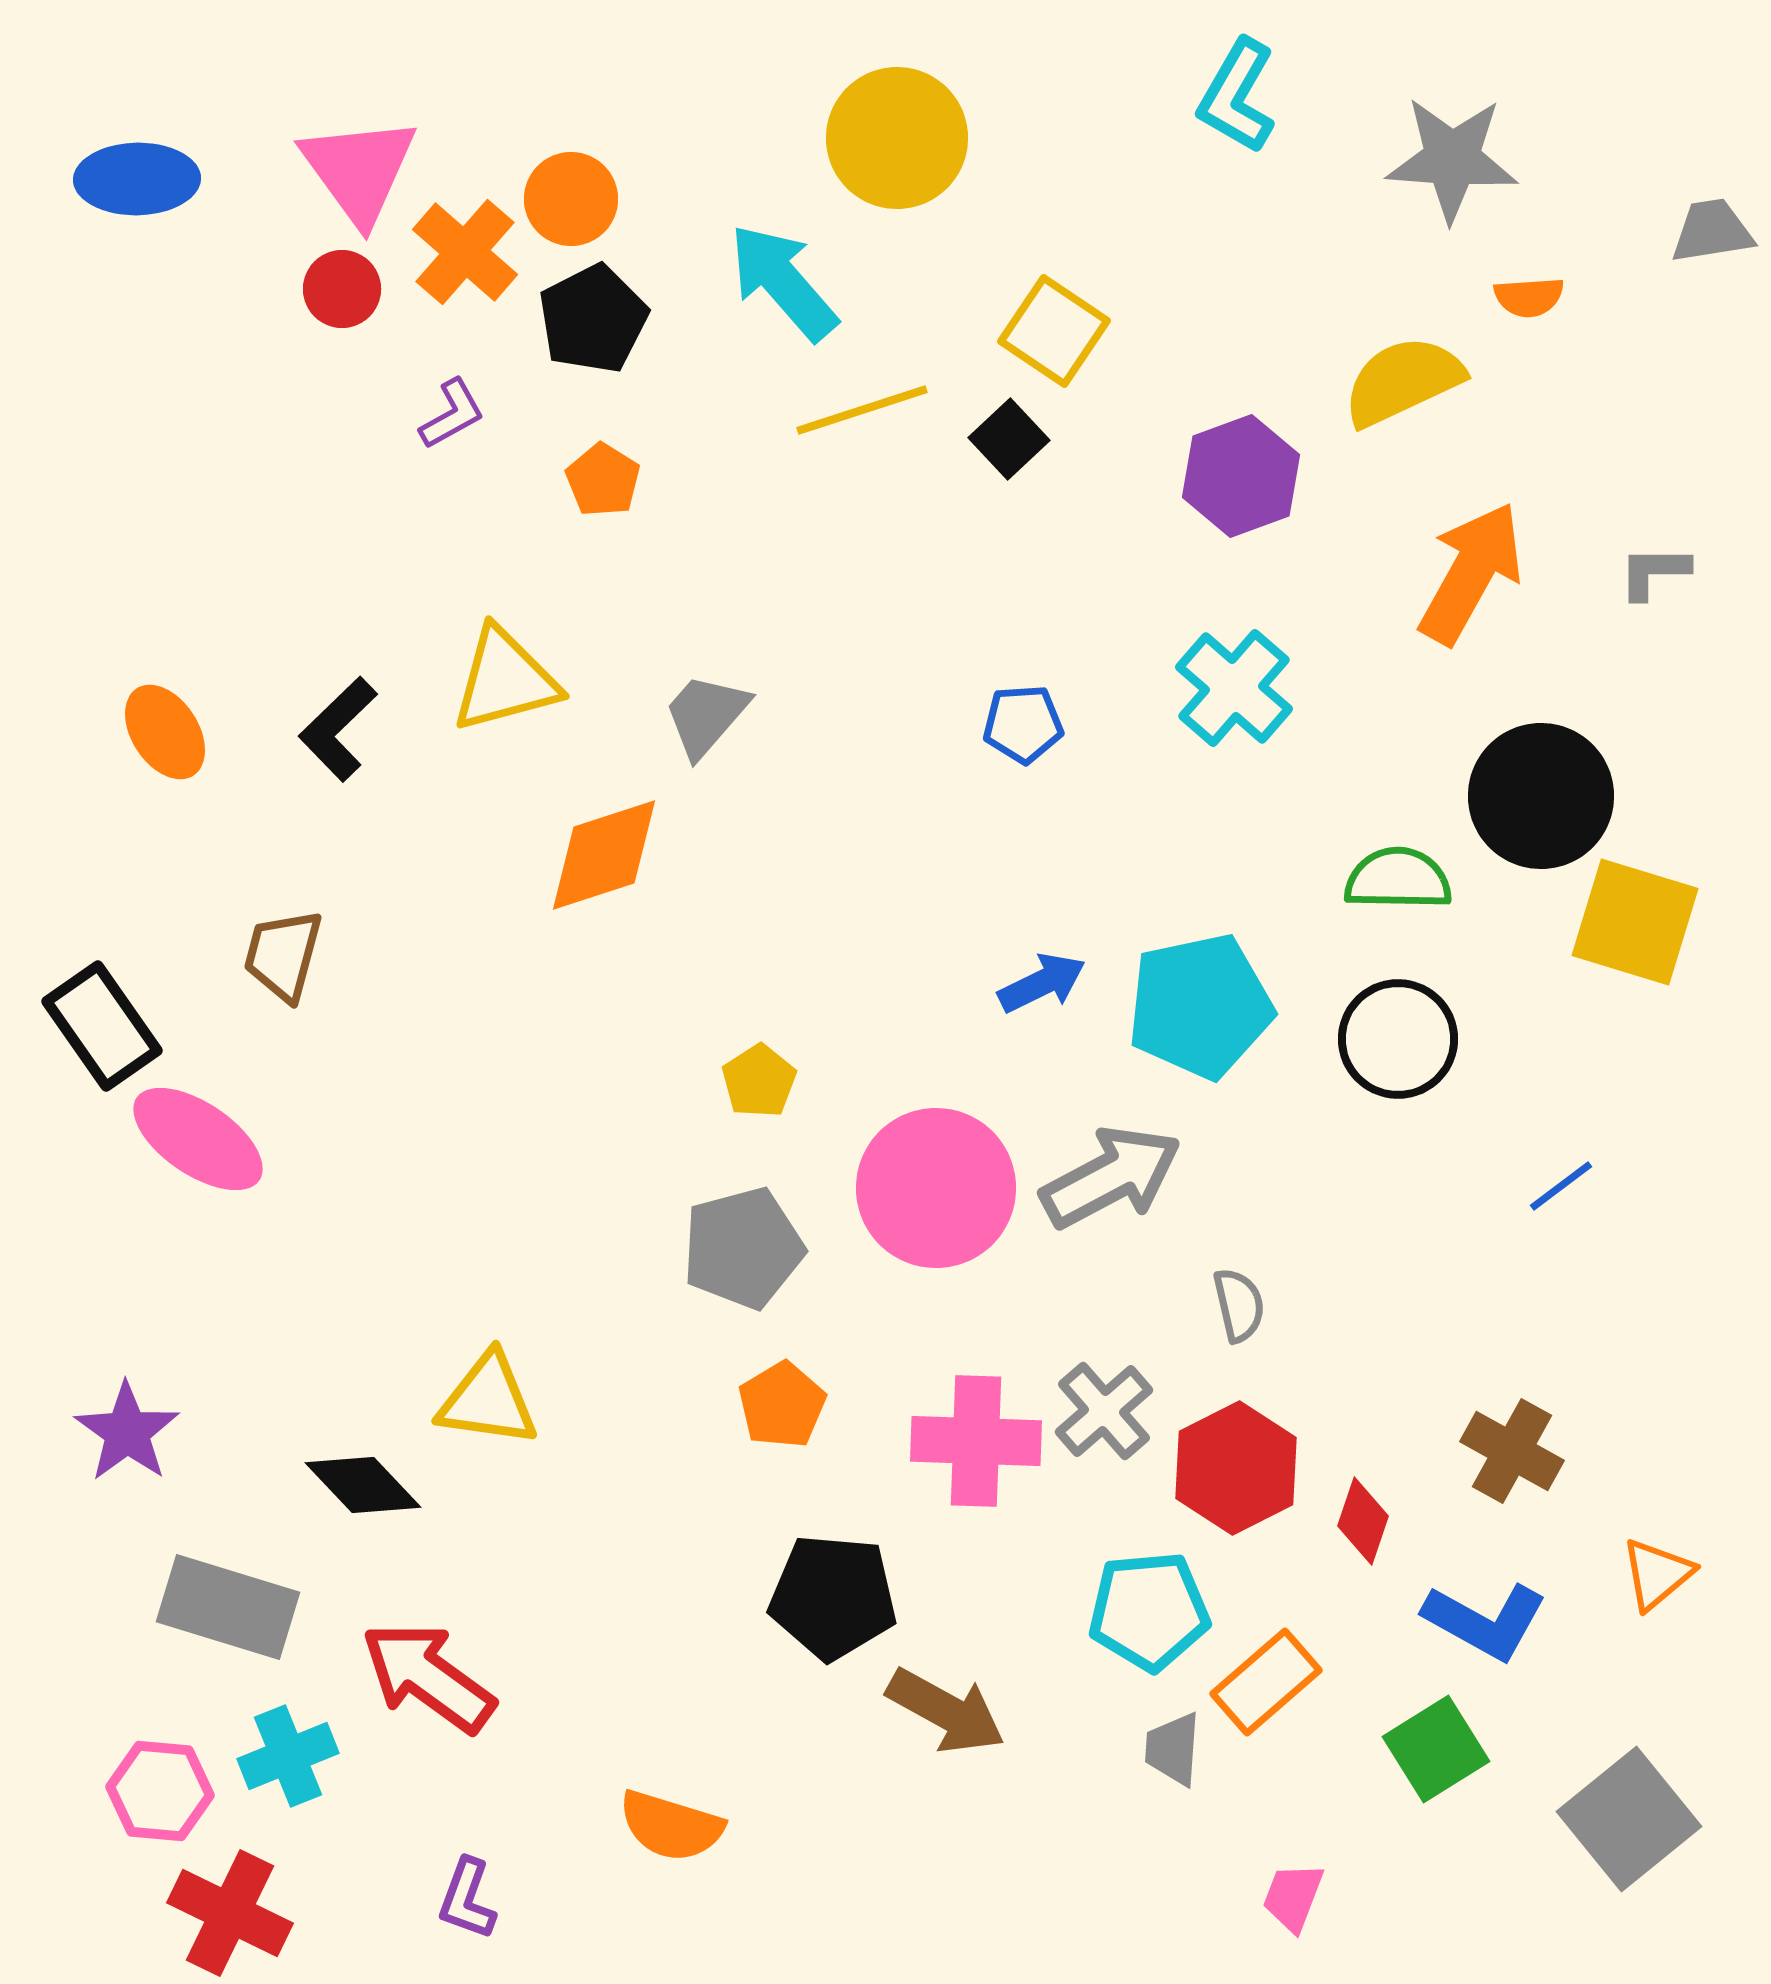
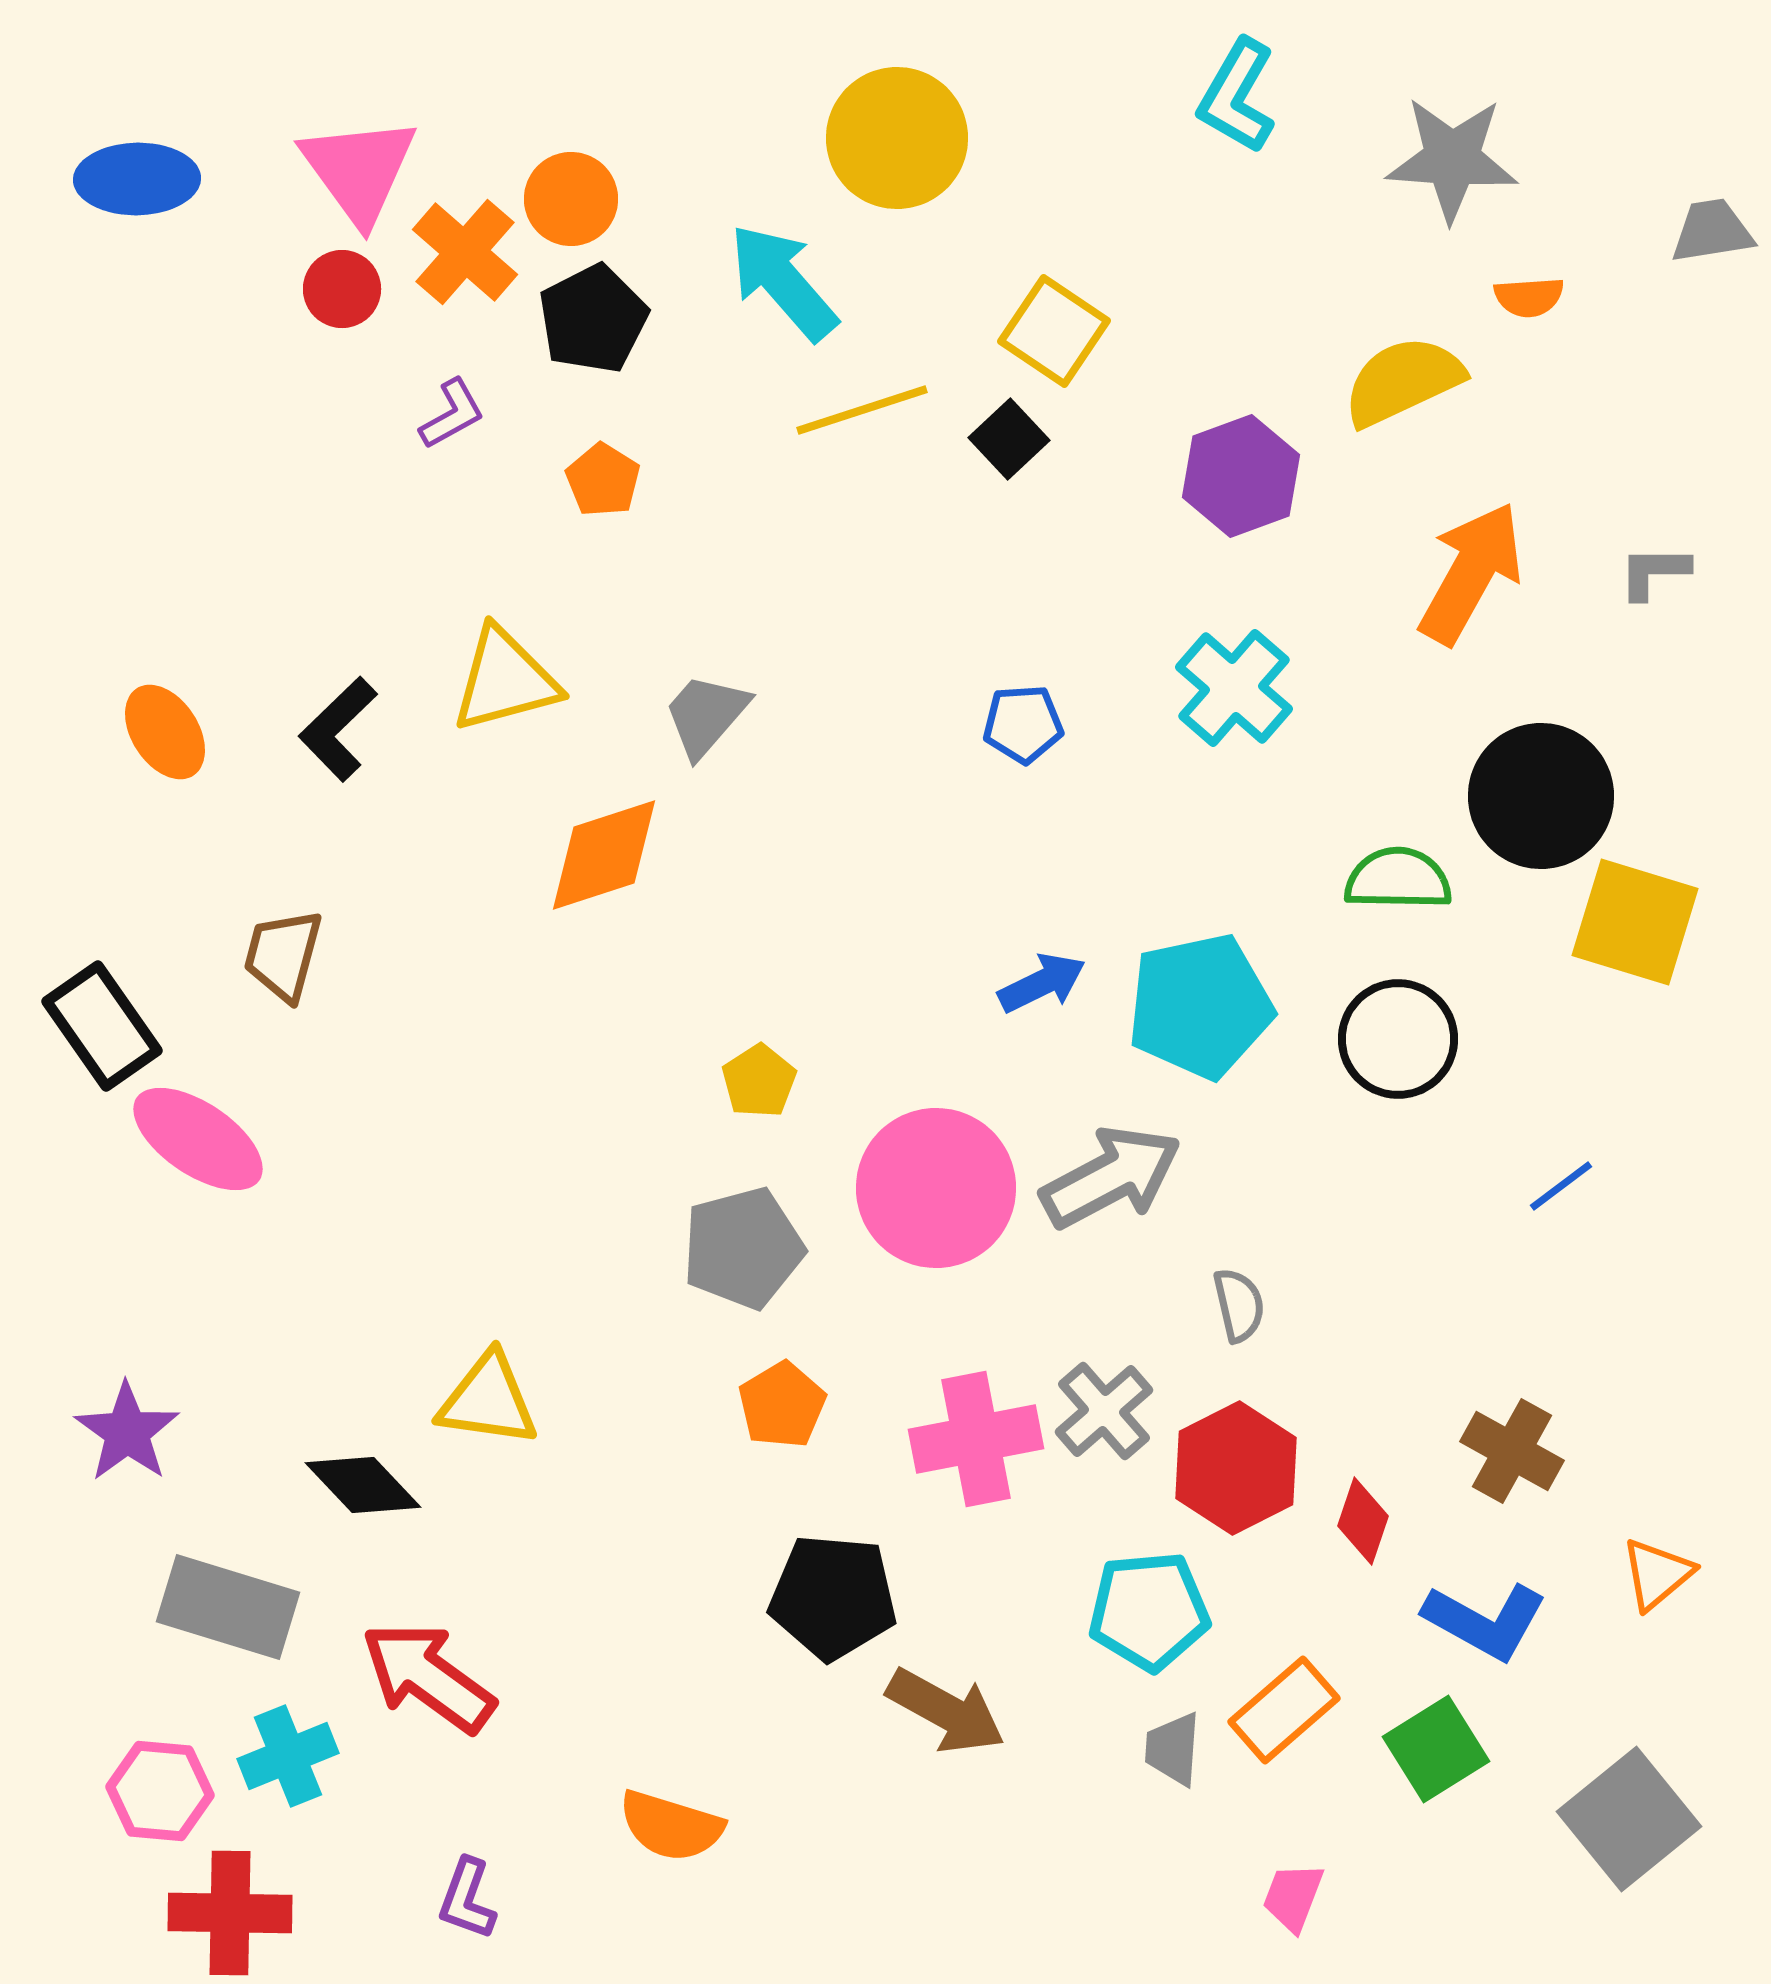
pink cross at (976, 1441): moved 2 px up; rotated 13 degrees counterclockwise
orange rectangle at (1266, 1682): moved 18 px right, 28 px down
red cross at (230, 1913): rotated 25 degrees counterclockwise
